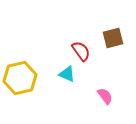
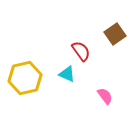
brown square: moved 2 px right, 4 px up; rotated 20 degrees counterclockwise
yellow hexagon: moved 5 px right
